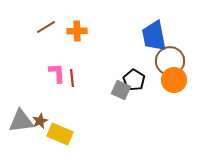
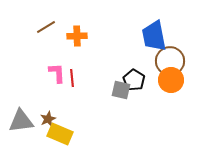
orange cross: moved 5 px down
orange circle: moved 3 px left
gray square: rotated 12 degrees counterclockwise
brown star: moved 8 px right, 2 px up
